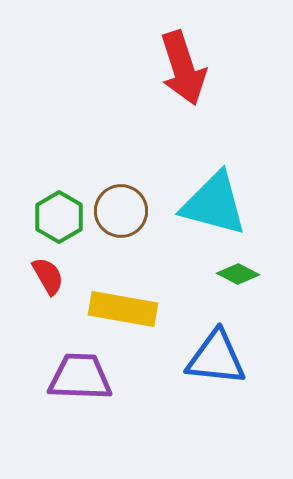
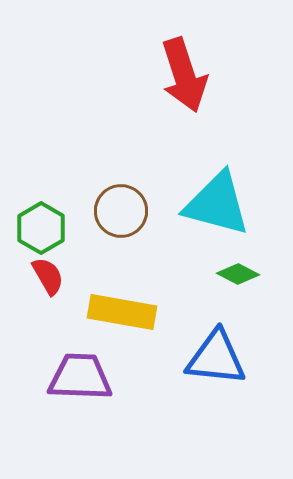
red arrow: moved 1 px right, 7 px down
cyan triangle: moved 3 px right
green hexagon: moved 18 px left, 11 px down
yellow rectangle: moved 1 px left, 3 px down
